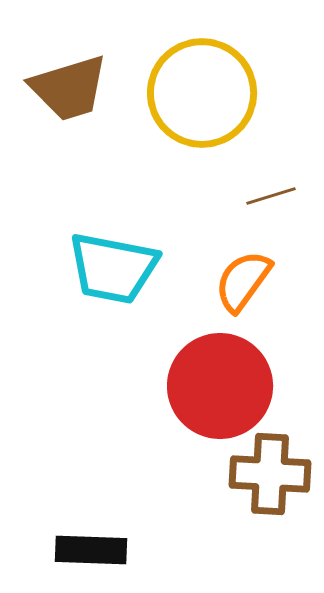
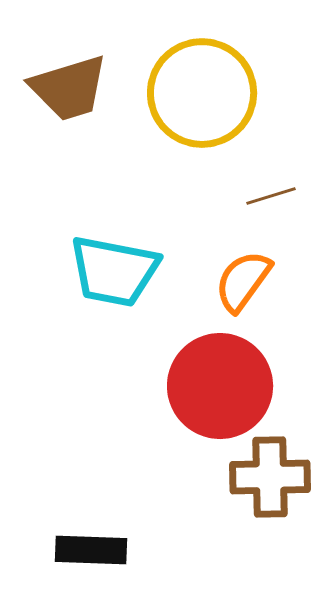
cyan trapezoid: moved 1 px right, 3 px down
brown cross: moved 3 px down; rotated 4 degrees counterclockwise
